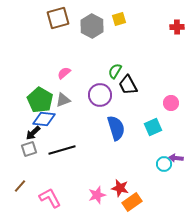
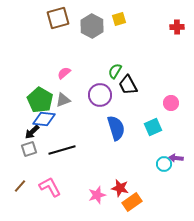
black arrow: moved 1 px left, 1 px up
pink L-shape: moved 11 px up
